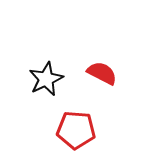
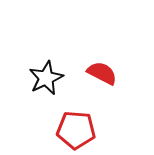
black star: moved 1 px up
